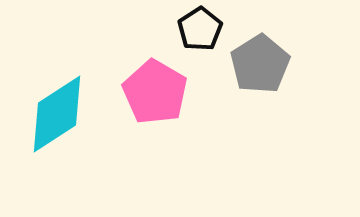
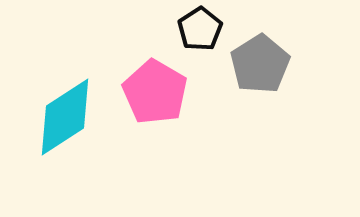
cyan diamond: moved 8 px right, 3 px down
